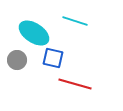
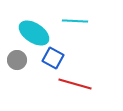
cyan line: rotated 15 degrees counterclockwise
blue square: rotated 15 degrees clockwise
